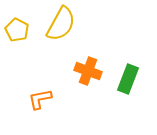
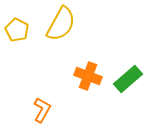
orange cross: moved 5 px down
green rectangle: rotated 28 degrees clockwise
orange L-shape: moved 2 px right, 11 px down; rotated 130 degrees clockwise
